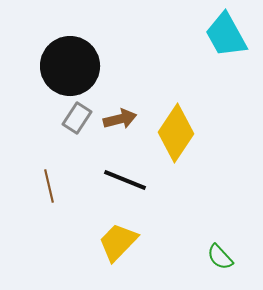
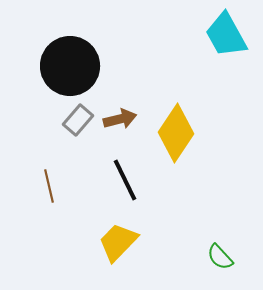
gray rectangle: moved 1 px right, 2 px down; rotated 8 degrees clockwise
black line: rotated 42 degrees clockwise
